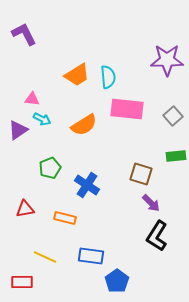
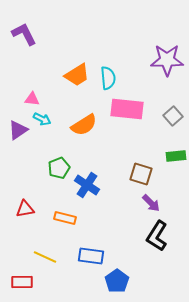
cyan semicircle: moved 1 px down
green pentagon: moved 9 px right
